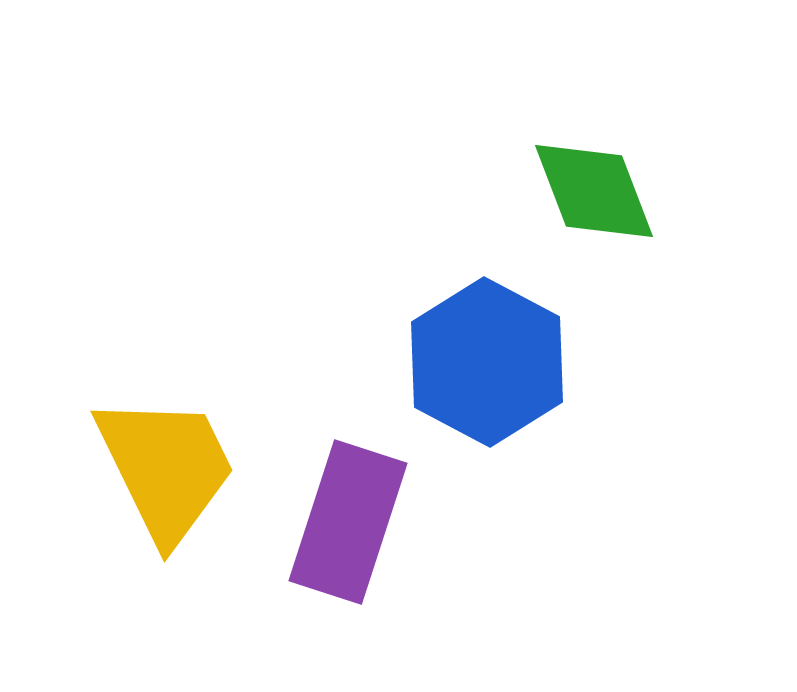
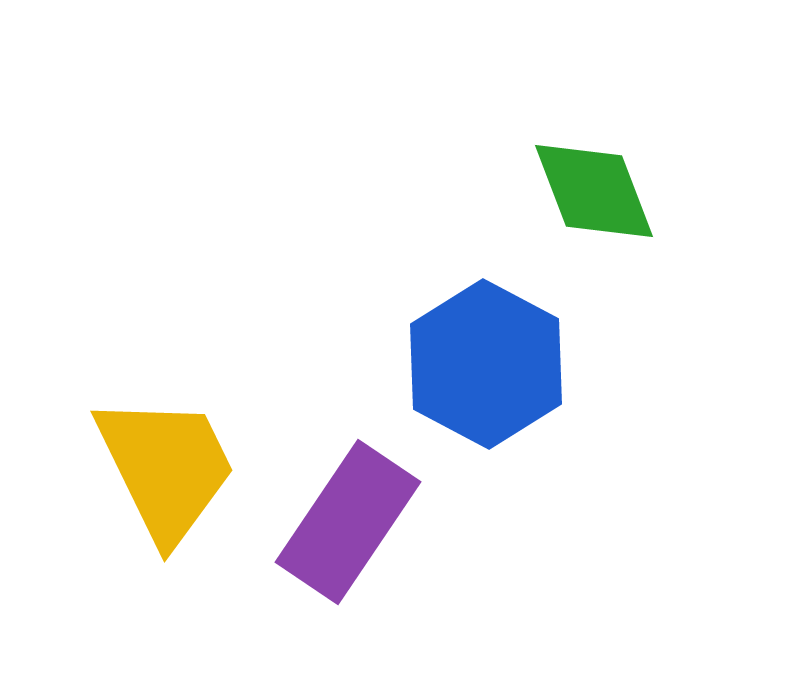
blue hexagon: moved 1 px left, 2 px down
purple rectangle: rotated 16 degrees clockwise
